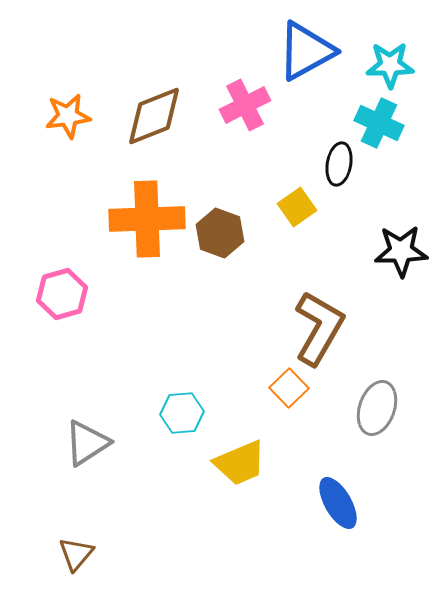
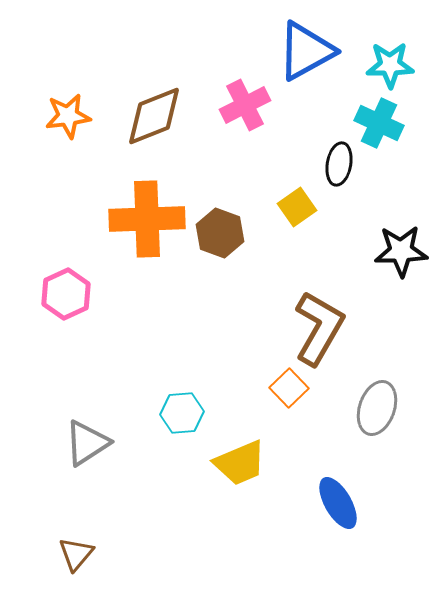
pink hexagon: moved 4 px right; rotated 9 degrees counterclockwise
